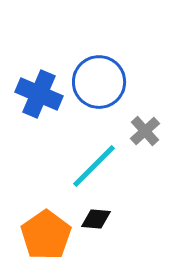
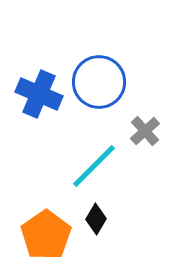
black diamond: rotated 64 degrees counterclockwise
